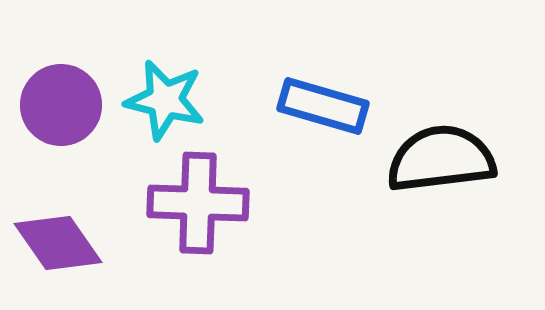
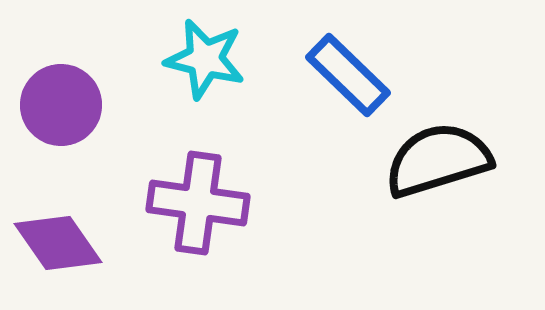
cyan star: moved 40 px right, 41 px up
blue rectangle: moved 25 px right, 31 px up; rotated 28 degrees clockwise
black semicircle: moved 3 px left, 1 px down; rotated 10 degrees counterclockwise
purple cross: rotated 6 degrees clockwise
